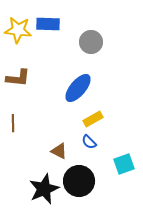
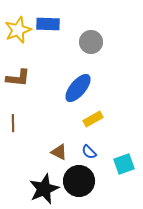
yellow star: rotated 28 degrees counterclockwise
blue semicircle: moved 10 px down
brown triangle: moved 1 px down
